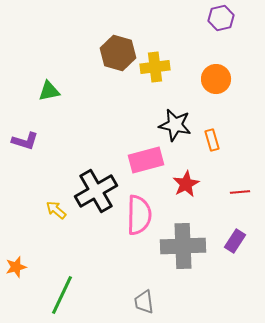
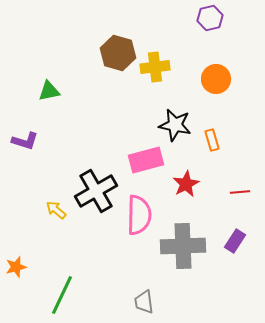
purple hexagon: moved 11 px left
